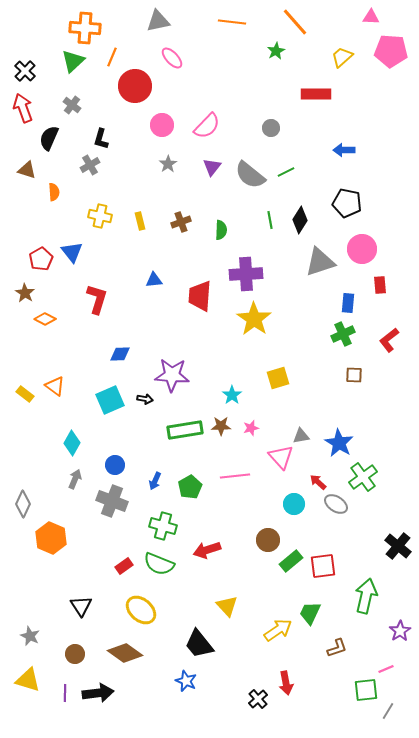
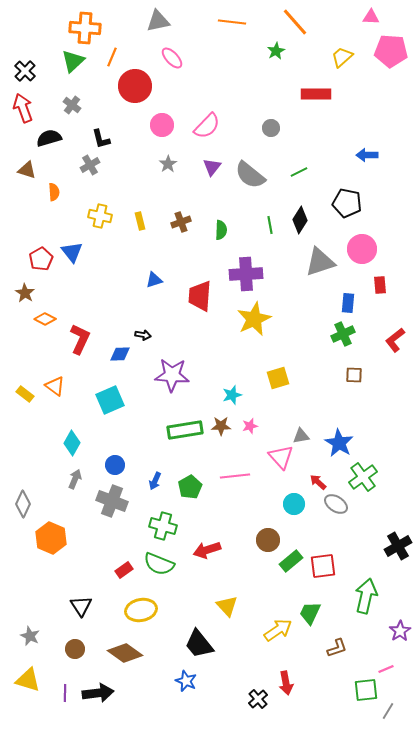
black semicircle at (49, 138): rotated 50 degrees clockwise
black L-shape at (101, 139): rotated 30 degrees counterclockwise
blue arrow at (344, 150): moved 23 px right, 5 px down
green line at (286, 172): moved 13 px right
green line at (270, 220): moved 5 px down
blue triangle at (154, 280): rotated 12 degrees counterclockwise
red L-shape at (97, 299): moved 17 px left, 40 px down; rotated 8 degrees clockwise
yellow star at (254, 319): rotated 12 degrees clockwise
red L-shape at (389, 340): moved 6 px right
cyan star at (232, 395): rotated 18 degrees clockwise
black arrow at (145, 399): moved 2 px left, 64 px up
pink star at (251, 428): moved 1 px left, 2 px up
black cross at (398, 546): rotated 20 degrees clockwise
red rectangle at (124, 566): moved 4 px down
yellow ellipse at (141, 610): rotated 52 degrees counterclockwise
brown circle at (75, 654): moved 5 px up
